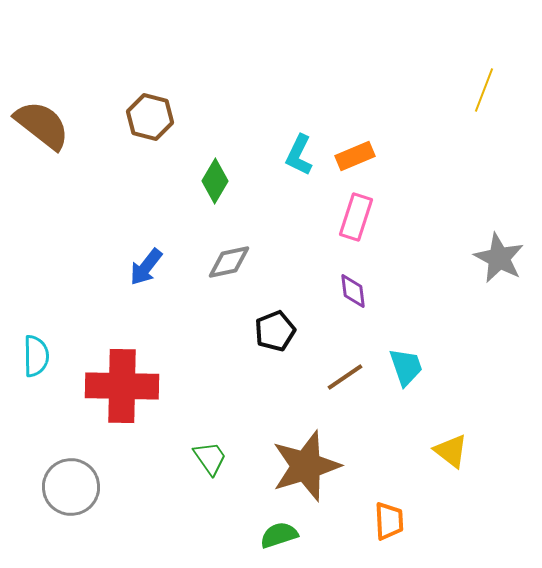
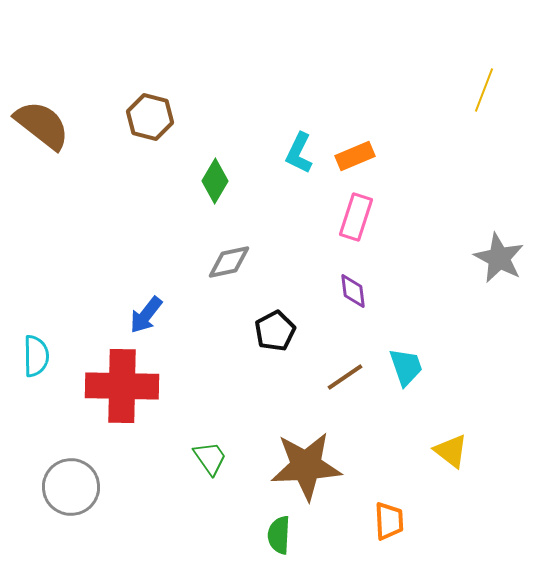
cyan L-shape: moved 2 px up
blue arrow: moved 48 px down
black pentagon: rotated 6 degrees counterclockwise
brown star: rotated 14 degrees clockwise
green semicircle: rotated 69 degrees counterclockwise
